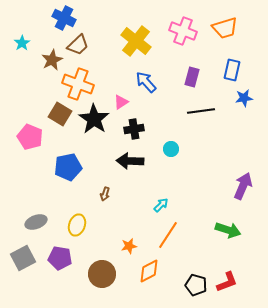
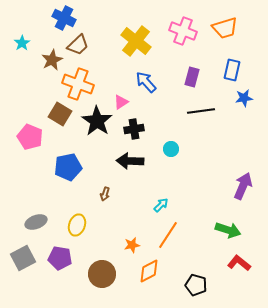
black star: moved 3 px right, 2 px down
orange star: moved 3 px right, 1 px up
red L-shape: moved 12 px right, 19 px up; rotated 120 degrees counterclockwise
